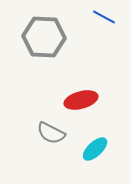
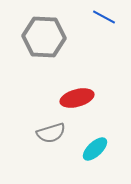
red ellipse: moved 4 px left, 2 px up
gray semicircle: rotated 44 degrees counterclockwise
